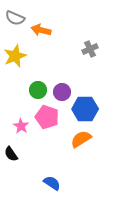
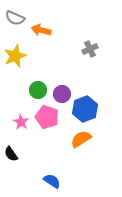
purple circle: moved 2 px down
blue hexagon: rotated 20 degrees counterclockwise
pink star: moved 4 px up
blue semicircle: moved 2 px up
